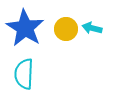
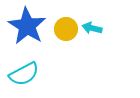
blue star: moved 2 px right, 2 px up
cyan semicircle: rotated 120 degrees counterclockwise
